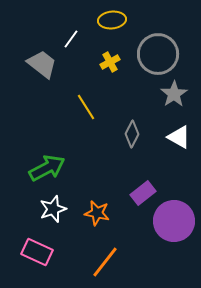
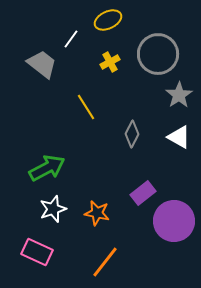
yellow ellipse: moved 4 px left; rotated 20 degrees counterclockwise
gray star: moved 5 px right, 1 px down
